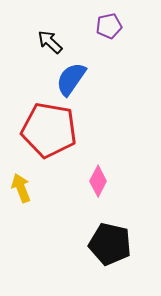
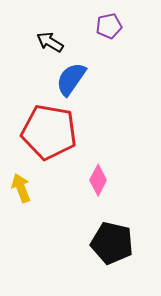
black arrow: rotated 12 degrees counterclockwise
red pentagon: moved 2 px down
pink diamond: moved 1 px up
black pentagon: moved 2 px right, 1 px up
